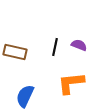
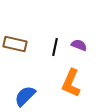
brown rectangle: moved 8 px up
orange L-shape: rotated 60 degrees counterclockwise
blue semicircle: rotated 20 degrees clockwise
